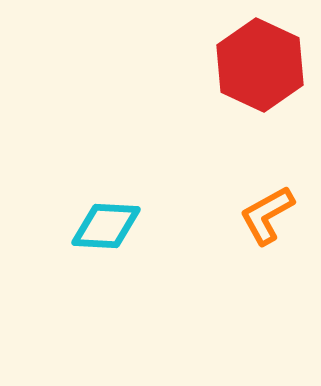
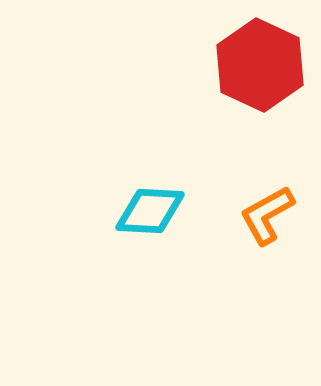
cyan diamond: moved 44 px right, 15 px up
